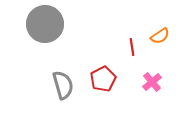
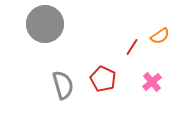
red line: rotated 42 degrees clockwise
red pentagon: rotated 20 degrees counterclockwise
